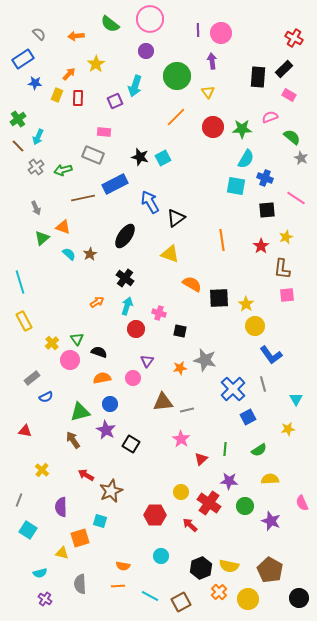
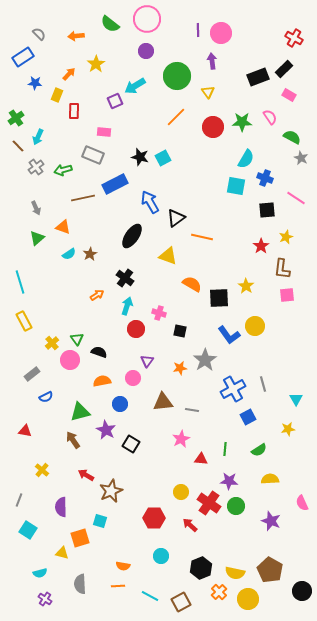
pink circle at (150, 19): moved 3 px left
blue rectangle at (23, 59): moved 2 px up
black rectangle at (258, 77): rotated 65 degrees clockwise
cyan arrow at (135, 86): rotated 40 degrees clockwise
red rectangle at (78, 98): moved 4 px left, 13 px down
pink semicircle at (270, 117): rotated 77 degrees clockwise
green cross at (18, 119): moved 2 px left, 1 px up
green star at (242, 129): moved 7 px up
green semicircle at (292, 137): rotated 12 degrees counterclockwise
black ellipse at (125, 236): moved 7 px right
green triangle at (42, 238): moved 5 px left
orange line at (222, 240): moved 20 px left, 3 px up; rotated 70 degrees counterclockwise
cyan semicircle at (69, 254): rotated 104 degrees clockwise
yellow triangle at (170, 254): moved 2 px left, 2 px down
orange arrow at (97, 302): moved 7 px up
yellow star at (246, 304): moved 18 px up
blue L-shape at (271, 355): moved 42 px left, 20 px up
gray star at (205, 360): rotated 25 degrees clockwise
gray rectangle at (32, 378): moved 4 px up
orange semicircle at (102, 378): moved 3 px down
blue cross at (233, 389): rotated 15 degrees clockwise
blue circle at (110, 404): moved 10 px right
gray line at (187, 410): moved 5 px right; rotated 24 degrees clockwise
pink star at (181, 439): rotated 12 degrees clockwise
red triangle at (201, 459): rotated 48 degrees clockwise
green circle at (245, 506): moved 9 px left
red hexagon at (155, 515): moved 1 px left, 3 px down
yellow semicircle at (229, 566): moved 6 px right, 7 px down
black circle at (299, 598): moved 3 px right, 7 px up
